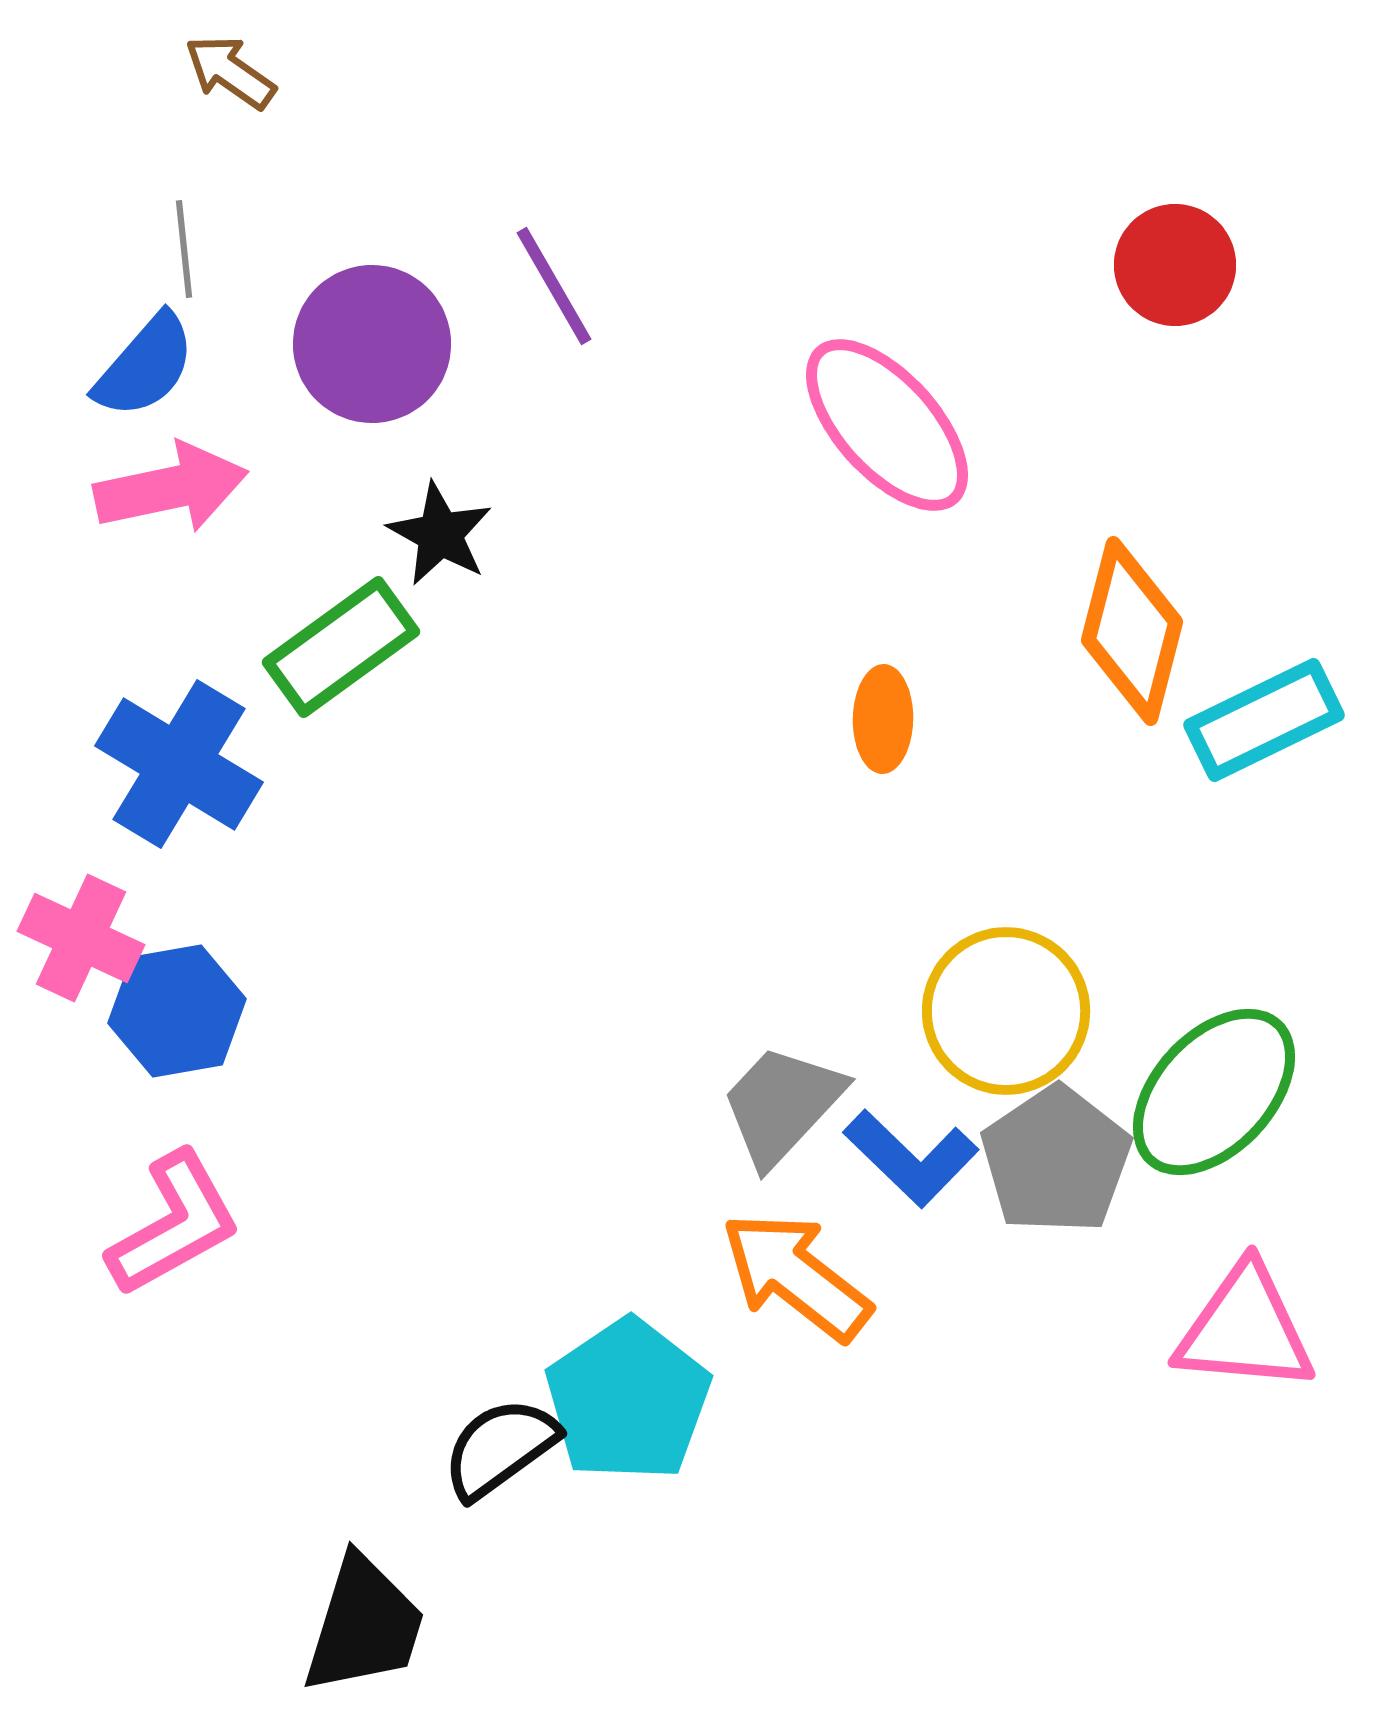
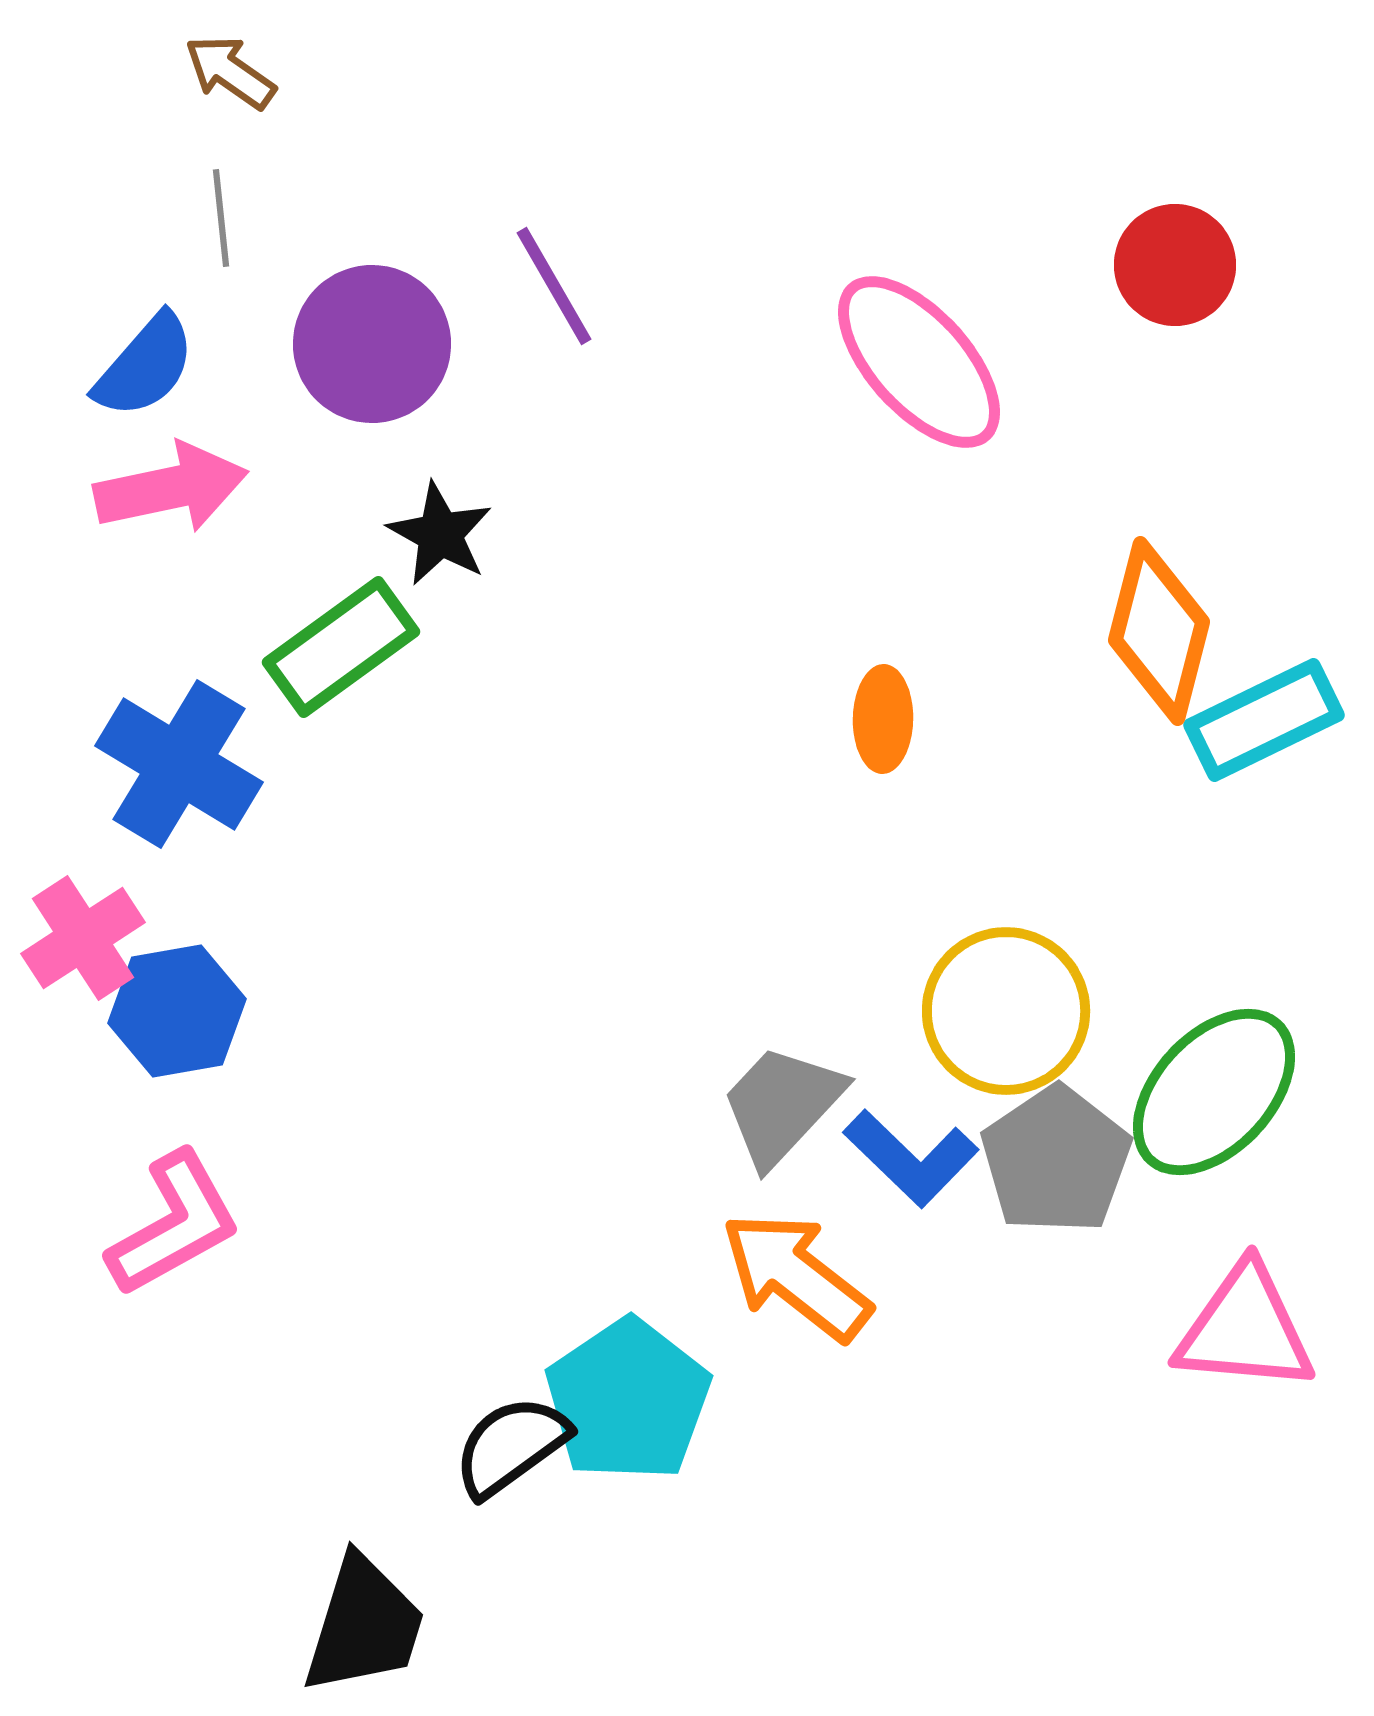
gray line: moved 37 px right, 31 px up
pink ellipse: moved 32 px right, 63 px up
orange diamond: moved 27 px right
pink cross: moved 2 px right; rotated 32 degrees clockwise
black semicircle: moved 11 px right, 2 px up
